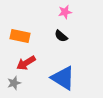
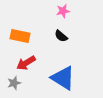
pink star: moved 2 px left, 1 px up
